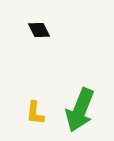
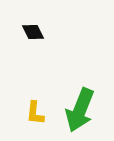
black diamond: moved 6 px left, 2 px down
